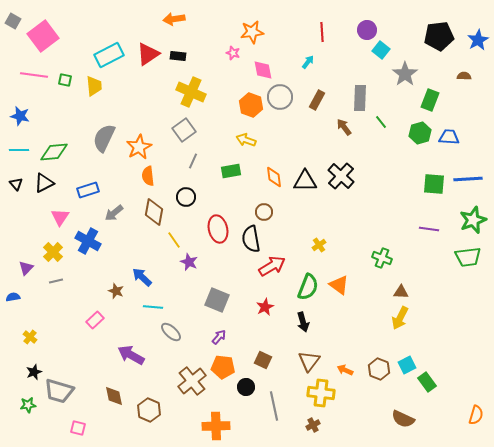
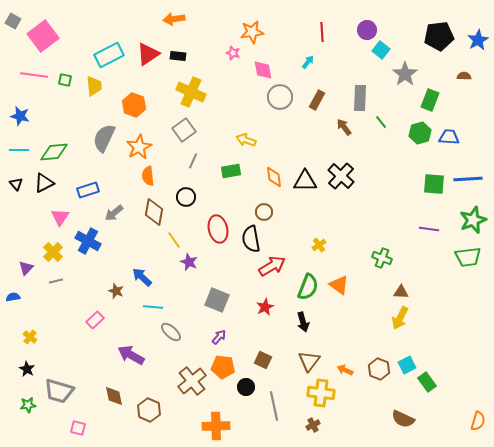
orange hexagon at (251, 105): moved 117 px left
black star at (34, 372): moved 7 px left, 3 px up; rotated 21 degrees counterclockwise
orange semicircle at (476, 415): moved 2 px right, 6 px down
